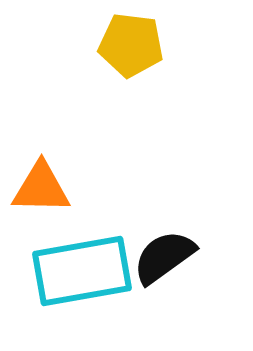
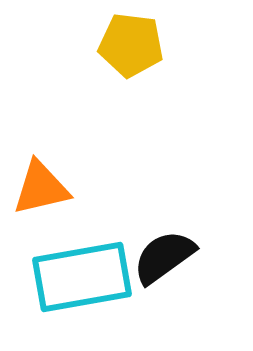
orange triangle: rotated 14 degrees counterclockwise
cyan rectangle: moved 6 px down
